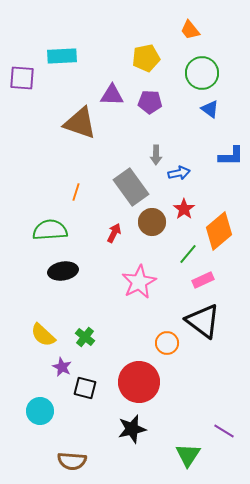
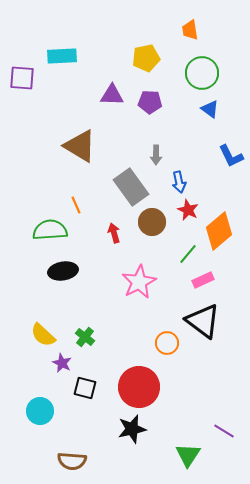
orange trapezoid: rotated 30 degrees clockwise
brown triangle: moved 23 px down; rotated 12 degrees clockwise
blue L-shape: rotated 64 degrees clockwise
blue arrow: moved 9 px down; rotated 90 degrees clockwise
orange line: moved 13 px down; rotated 42 degrees counterclockwise
red star: moved 4 px right, 1 px down; rotated 10 degrees counterclockwise
red arrow: rotated 42 degrees counterclockwise
purple star: moved 4 px up
red circle: moved 5 px down
